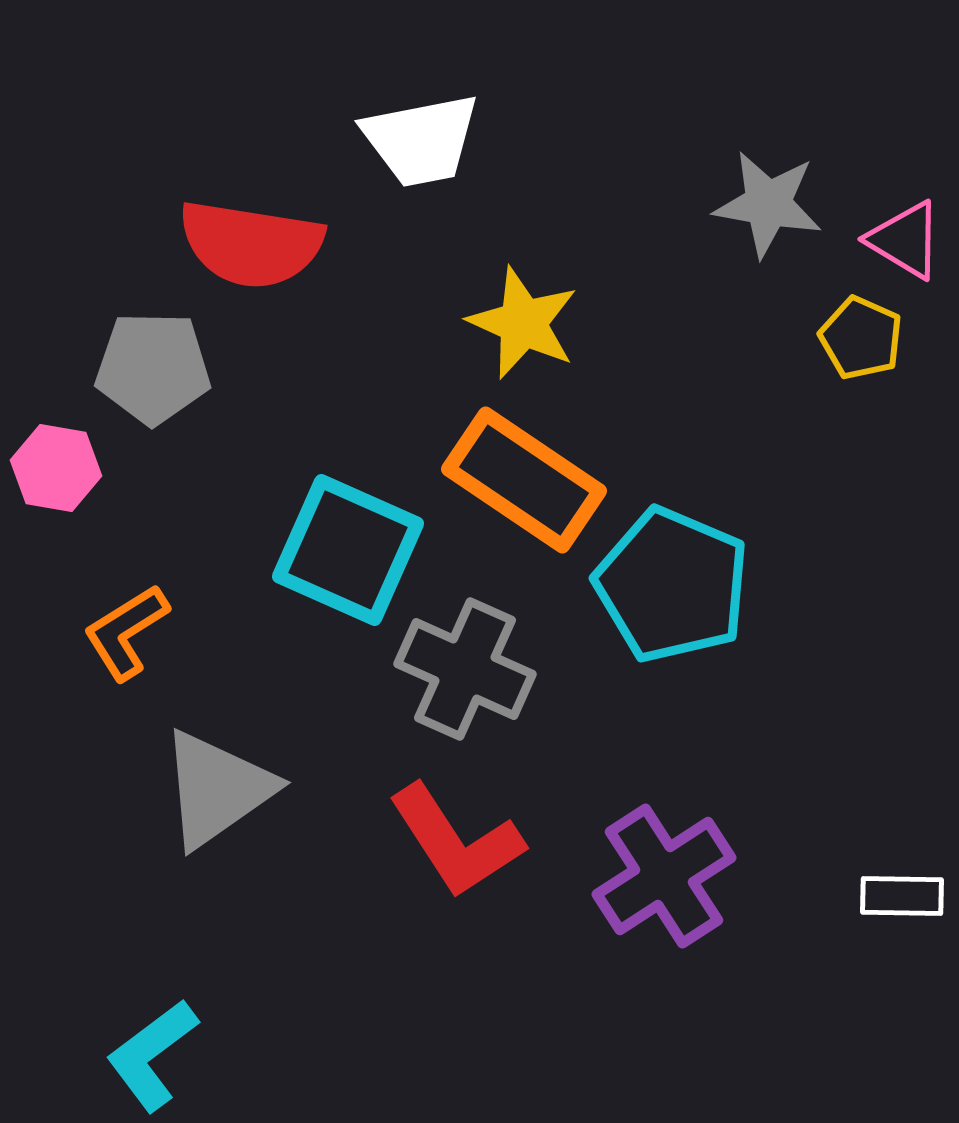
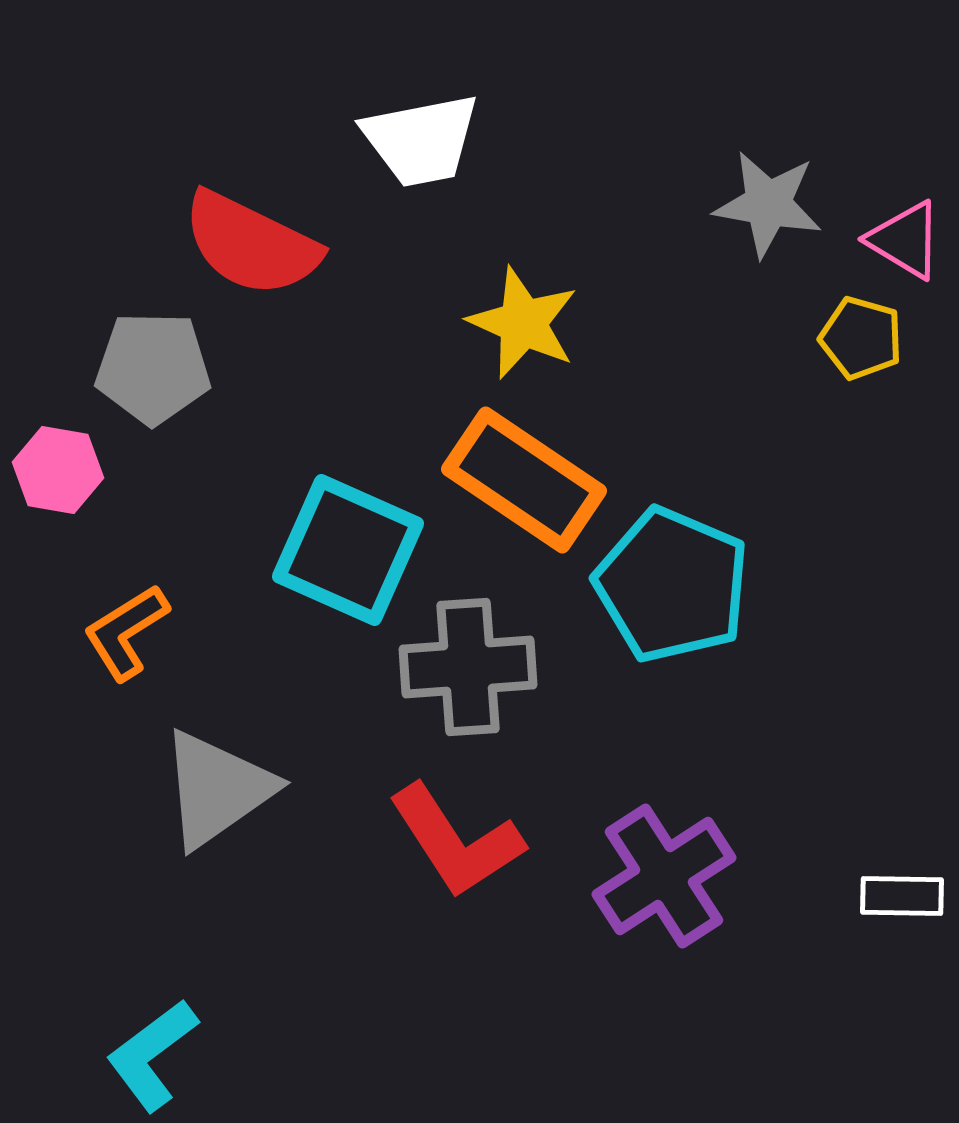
red semicircle: rotated 17 degrees clockwise
yellow pentagon: rotated 8 degrees counterclockwise
pink hexagon: moved 2 px right, 2 px down
gray cross: moved 3 px right, 2 px up; rotated 28 degrees counterclockwise
